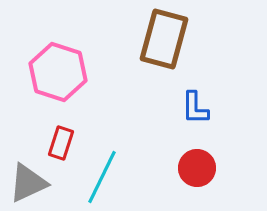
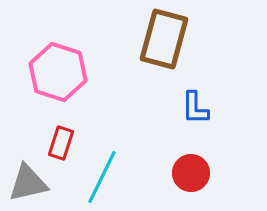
red circle: moved 6 px left, 5 px down
gray triangle: rotated 12 degrees clockwise
